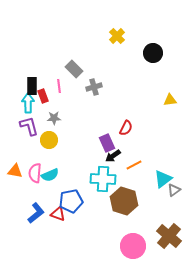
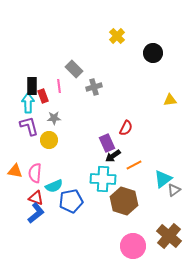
cyan semicircle: moved 4 px right, 11 px down
red triangle: moved 22 px left, 16 px up
